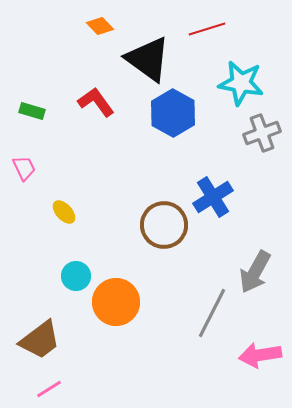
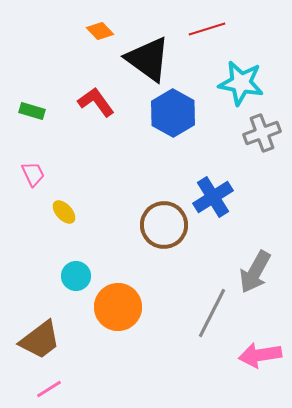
orange diamond: moved 5 px down
pink trapezoid: moved 9 px right, 6 px down
orange circle: moved 2 px right, 5 px down
